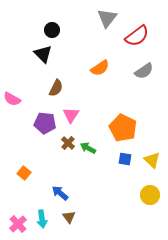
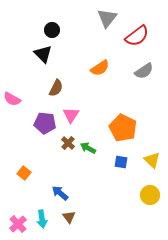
blue square: moved 4 px left, 3 px down
